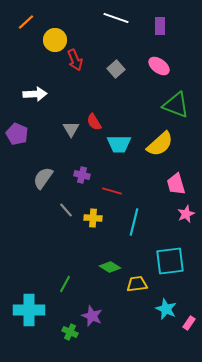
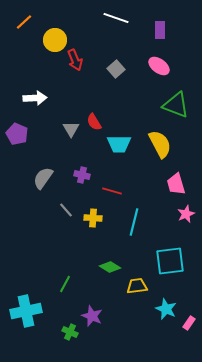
orange line: moved 2 px left
purple rectangle: moved 4 px down
white arrow: moved 4 px down
yellow semicircle: rotated 76 degrees counterclockwise
yellow trapezoid: moved 2 px down
cyan cross: moved 3 px left, 1 px down; rotated 12 degrees counterclockwise
